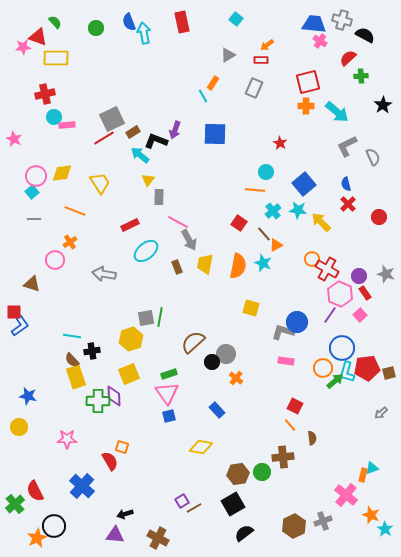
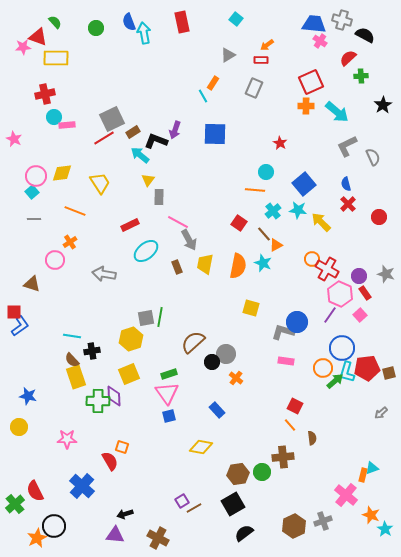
red square at (308, 82): moved 3 px right; rotated 10 degrees counterclockwise
